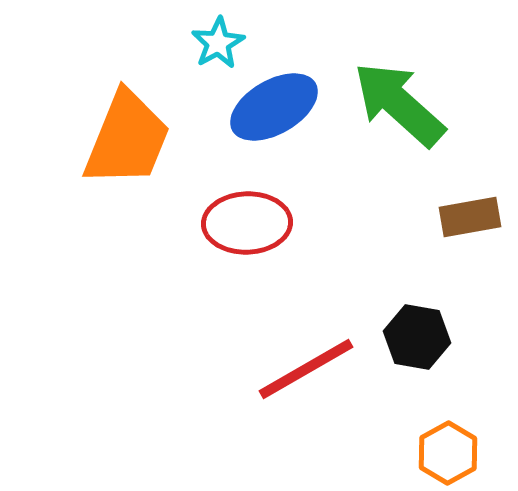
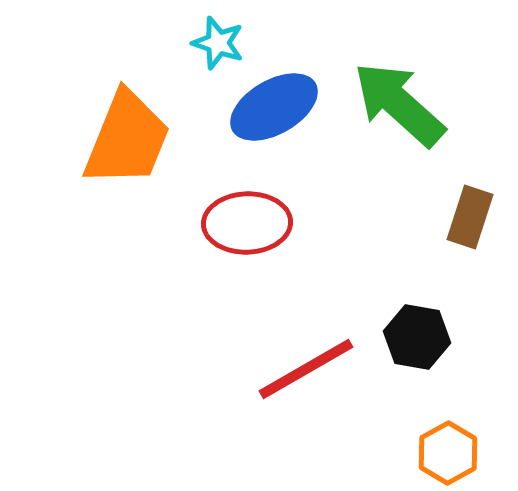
cyan star: rotated 24 degrees counterclockwise
brown rectangle: rotated 62 degrees counterclockwise
